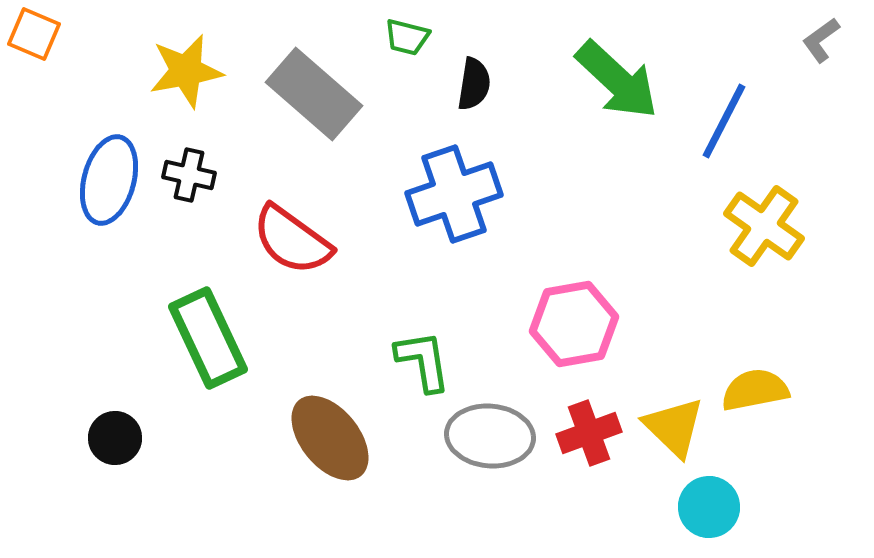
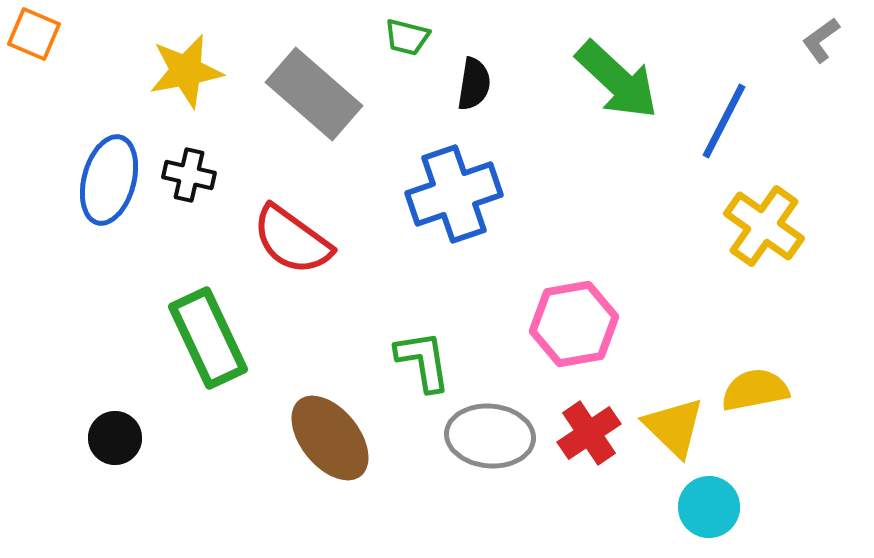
red cross: rotated 14 degrees counterclockwise
